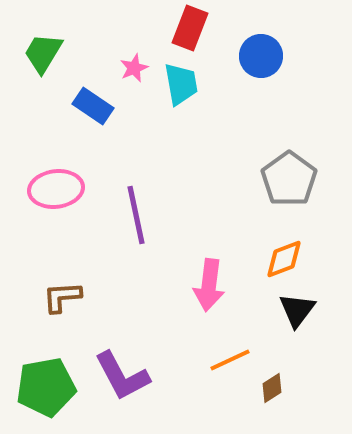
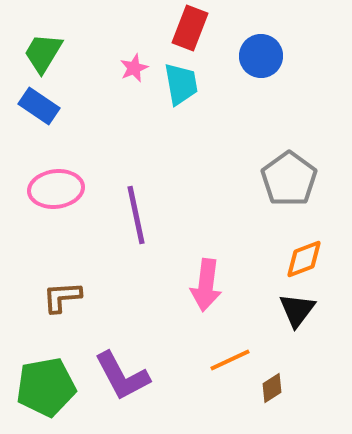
blue rectangle: moved 54 px left
orange diamond: moved 20 px right
pink arrow: moved 3 px left
